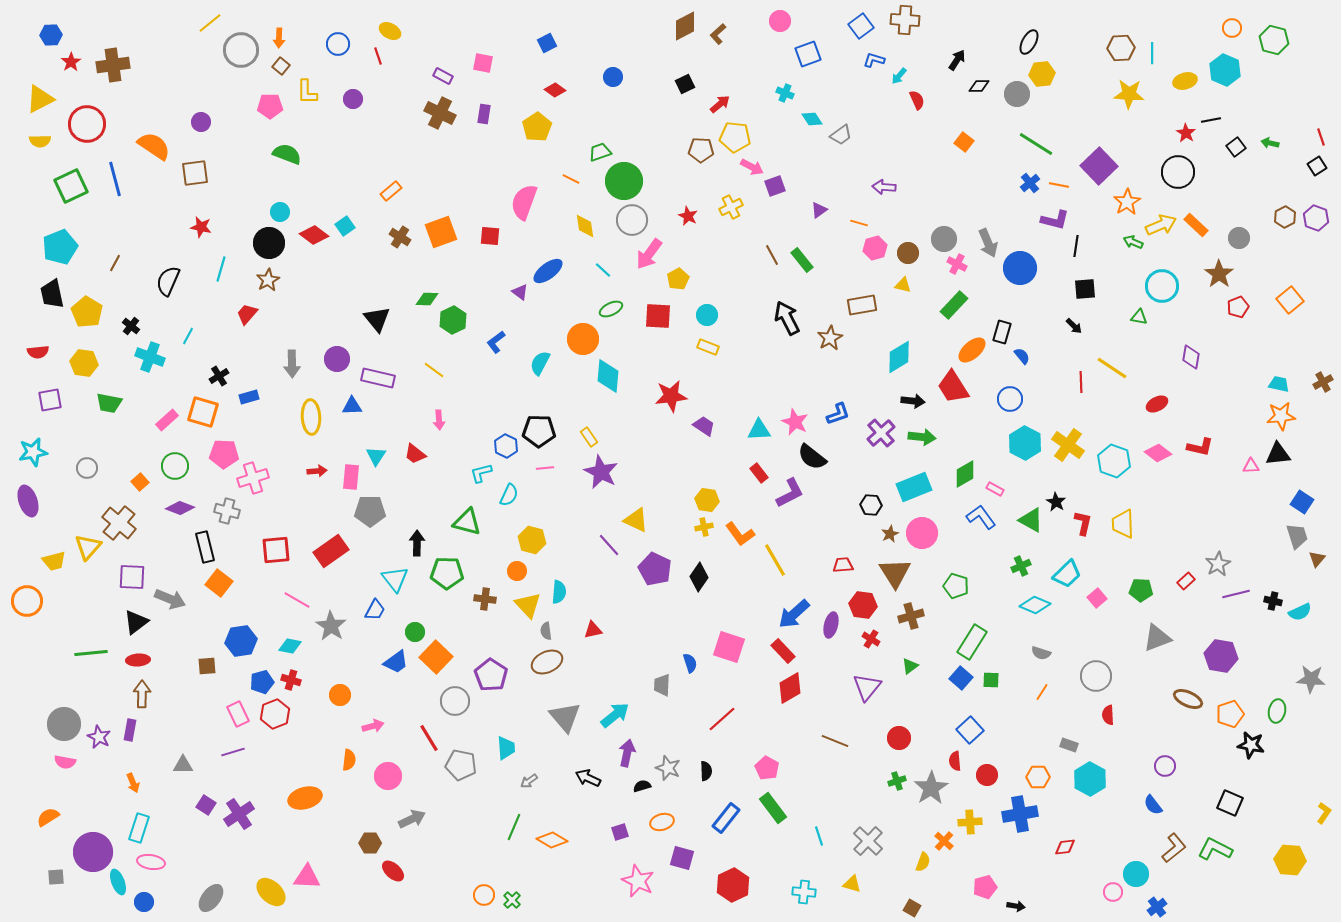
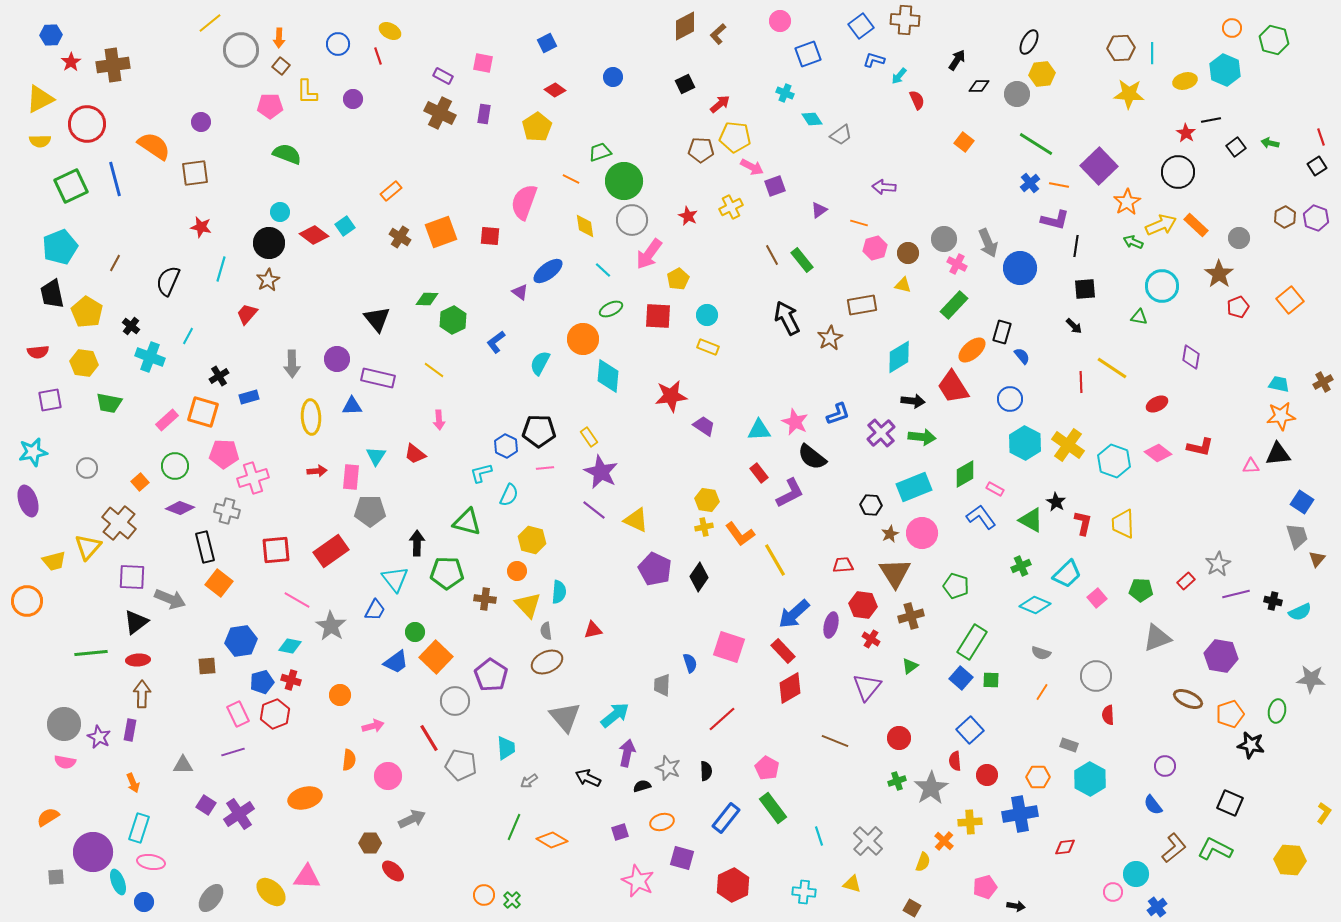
purple line at (609, 545): moved 15 px left, 35 px up; rotated 10 degrees counterclockwise
